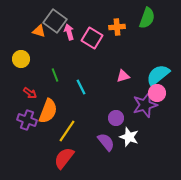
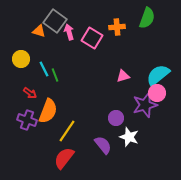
cyan line: moved 37 px left, 18 px up
purple semicircle: moved 3 px left, 3 px down
